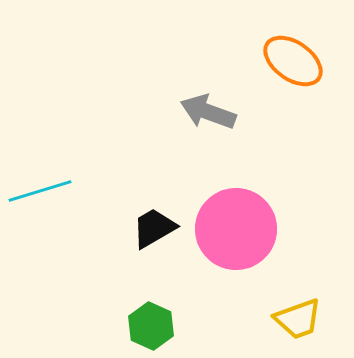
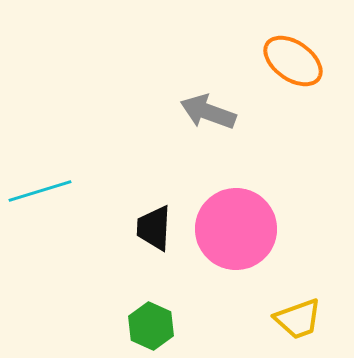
black trapezoid: rotated 57 degrees counterclockwise
